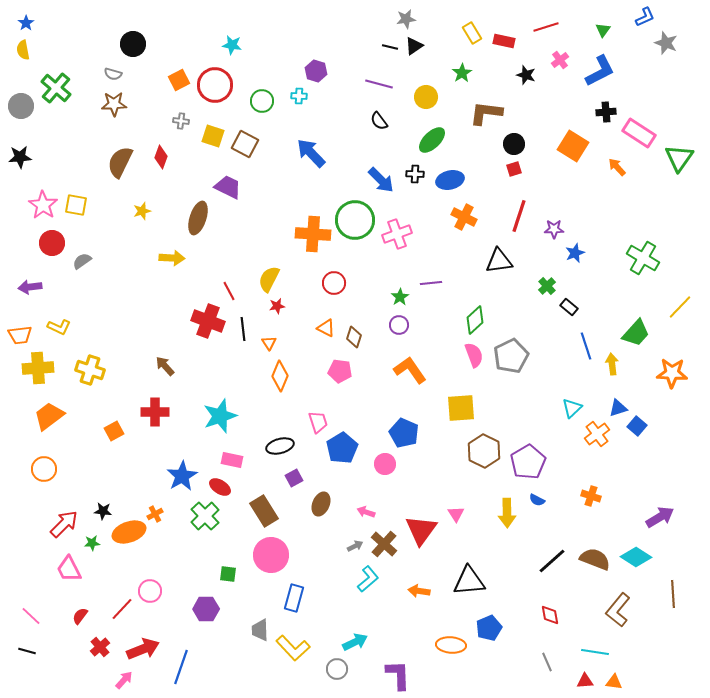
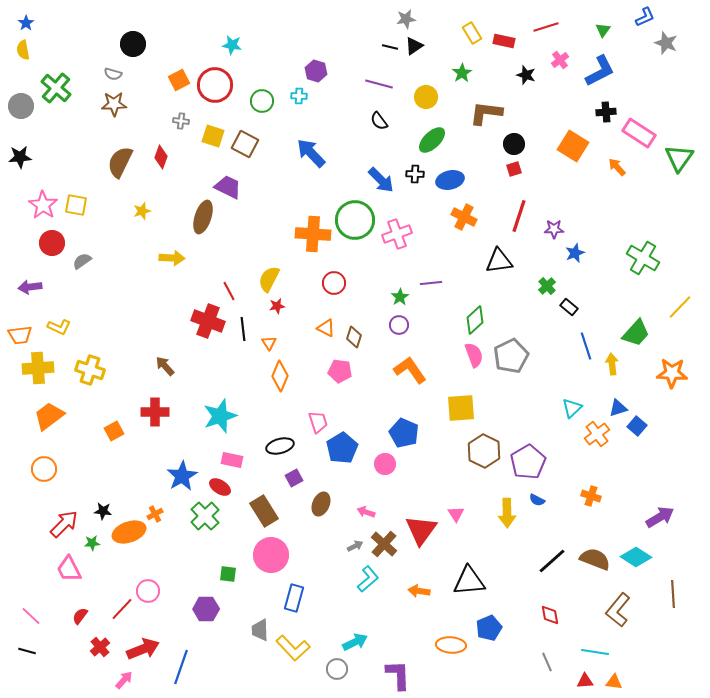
brown ellipse at (198, 218): moved 5 px right, 1 px up
pink circle at (150, 591): moved 2 px left
